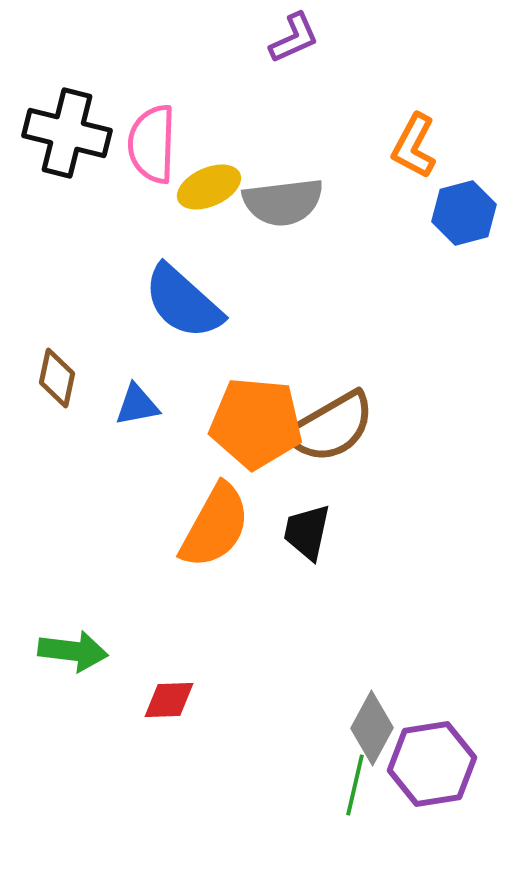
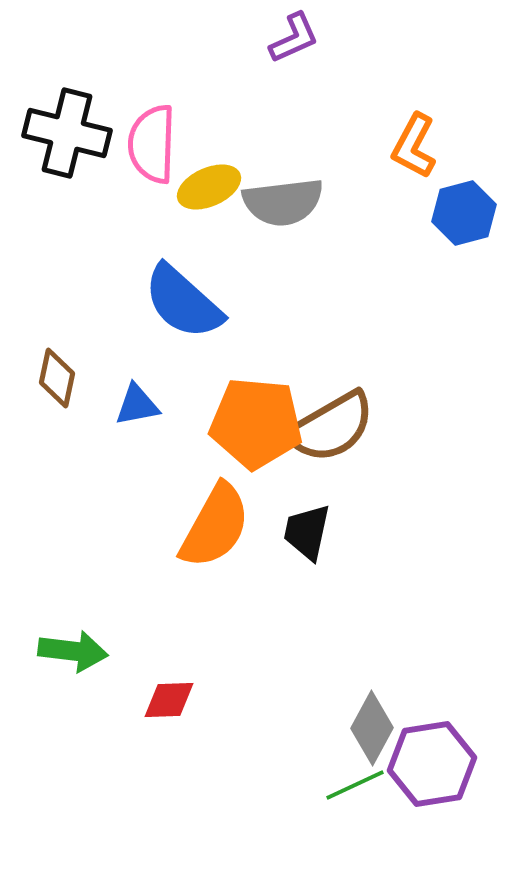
green line: rotated 52 degrees clockwise
